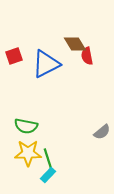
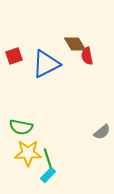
green semicircle: moved 5 px left, 1 px down
